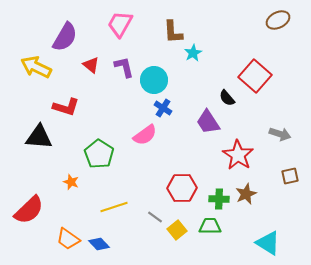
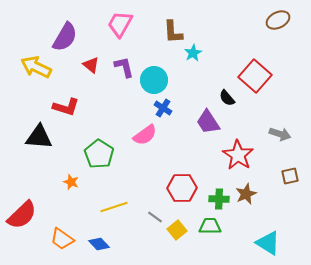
red semicircle: moved 7 px left, 5 px down
orange trapezoid: moved 6 px left
